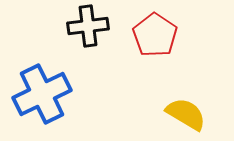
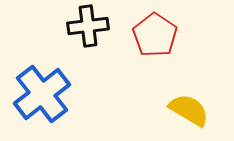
blue cross: rotated 12 degrees counterclockwise
yellow semicircle: moved 3 px right, 4 px up
